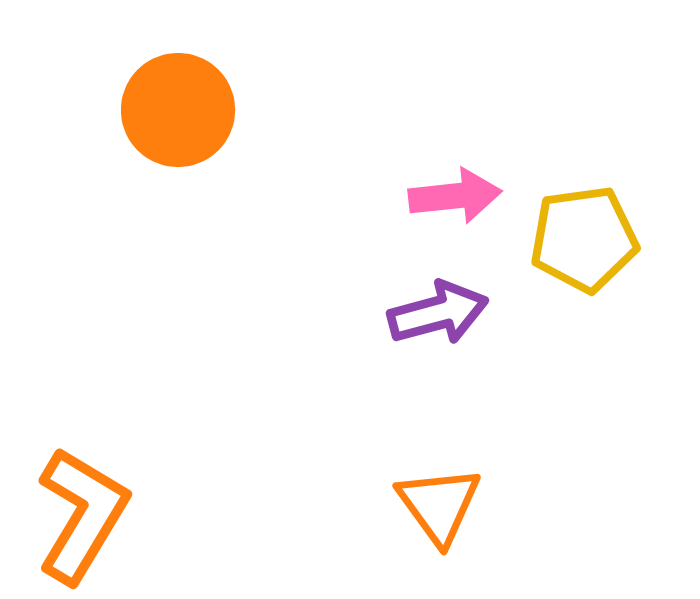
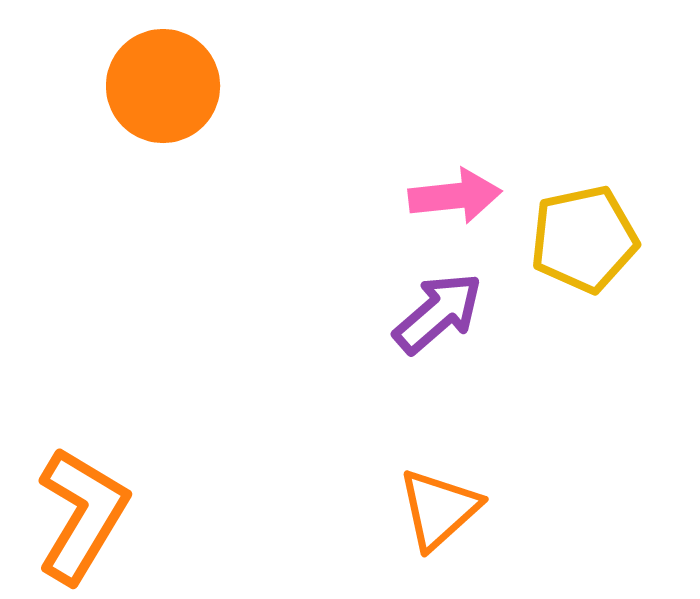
orange circle: moved 15 px left, 24 px up
yellow pentagon: rotated 4 degrees counterclockwise
purple arrow: rotated 26 degrees counterclockwise
orange triangle: moved 4 px down; rotated 24 degrees clockwise
